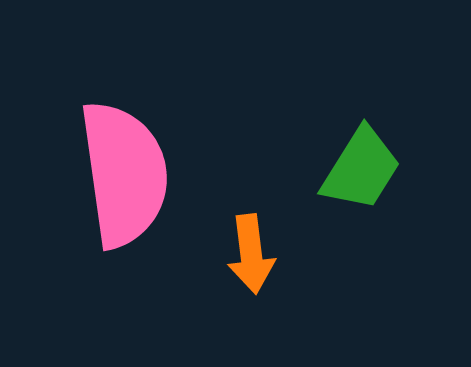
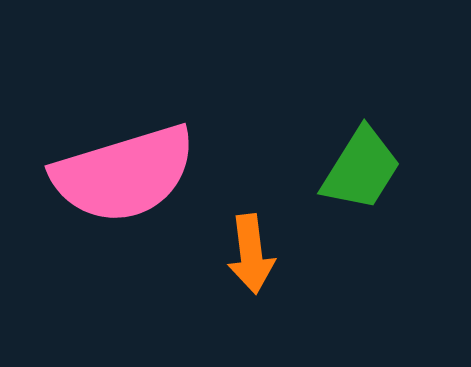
pink semicircle: rotated 81 degrees clockwise
